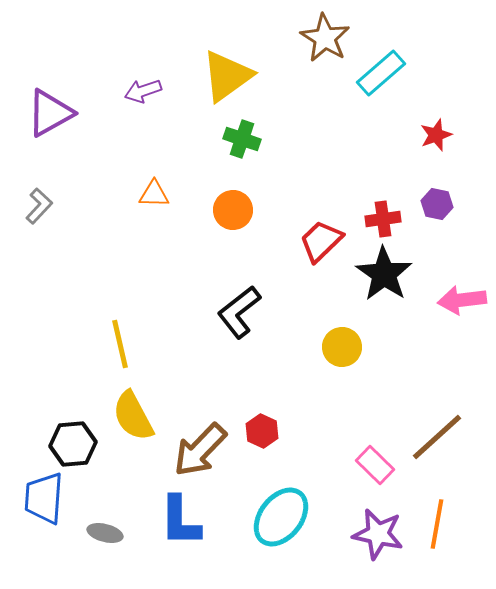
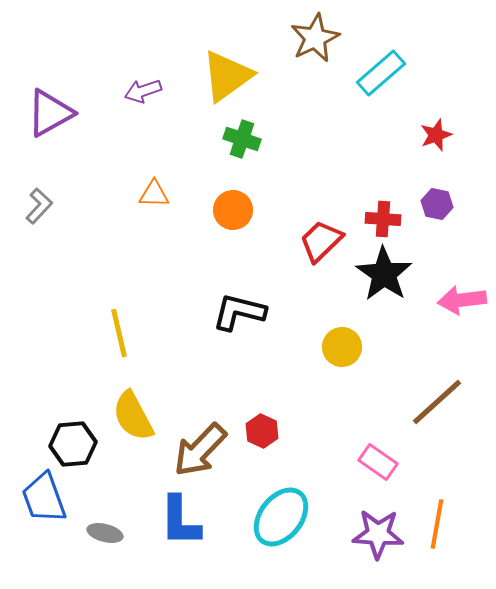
brown star: moved 10 px left; rotated 15 degrees clockwise
red cross: rotated 12 degrees clockwise
black L-shape: rotated 52 degrees clockwise
yellow line: moved 1 px left, 11 px up
brown line: moved 35 px up
pink rectangle: moved 3 px right, 3 px up; rotated 9 degrees counterclockwise
blue trapezoid: rotated 24 degrees counterclockwise
purple star: rotated 9 degrees counterclockwise
